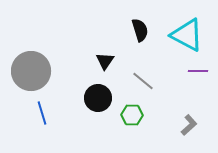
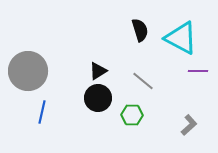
cyan triangle: moved 6 px left, 3 px down
black triangle: moved 7 px left, 10 px down; rotated 24 degrees clockwise
gray circle: moved 3 px left
blue line: moved 1 px up; rotated 30 degrees clockwise
